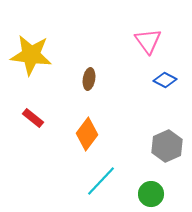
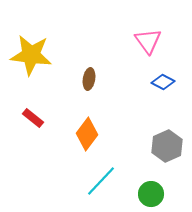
blue diamond: moved 2 px left, 2 px down
